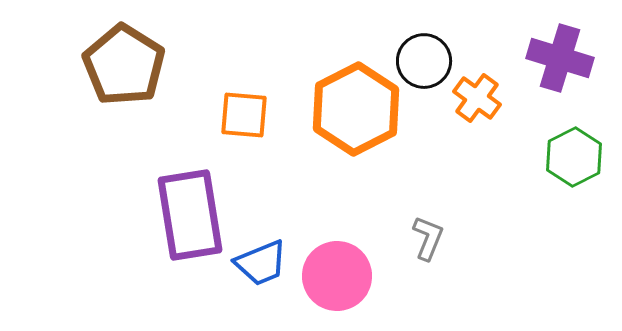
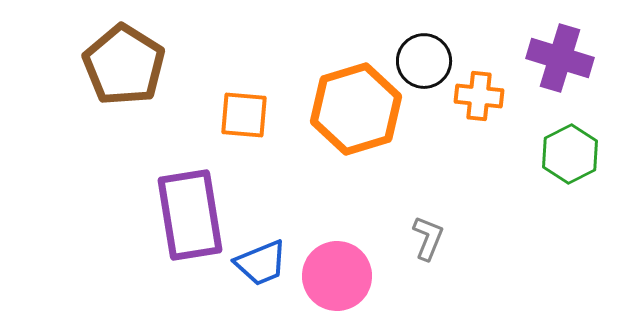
orange cross: moved 2 px right, 2 px up; rotated 30 degrees counterclockwise
orange hexagon: rotated 10 degrees clockwise
green hexagon: moved 4 px left, 3 px up
